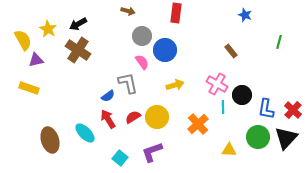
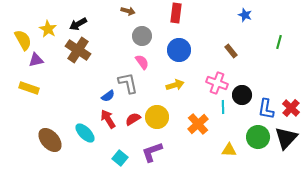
blue circle: moved 14 px right
pink cross: moved 1 px up; rotated 10 degrees counterclockwise
red cross: moved 2 px left, 2 px up
red semicircle: moved 2 px down
brown ellipse: rotated 25 degrees counterclockwise
